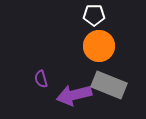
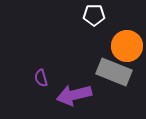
orange circle: moved 28 px right
purple semicircle: moved 1 px up
gray rectangle: moved 5 px right, 13 px up
